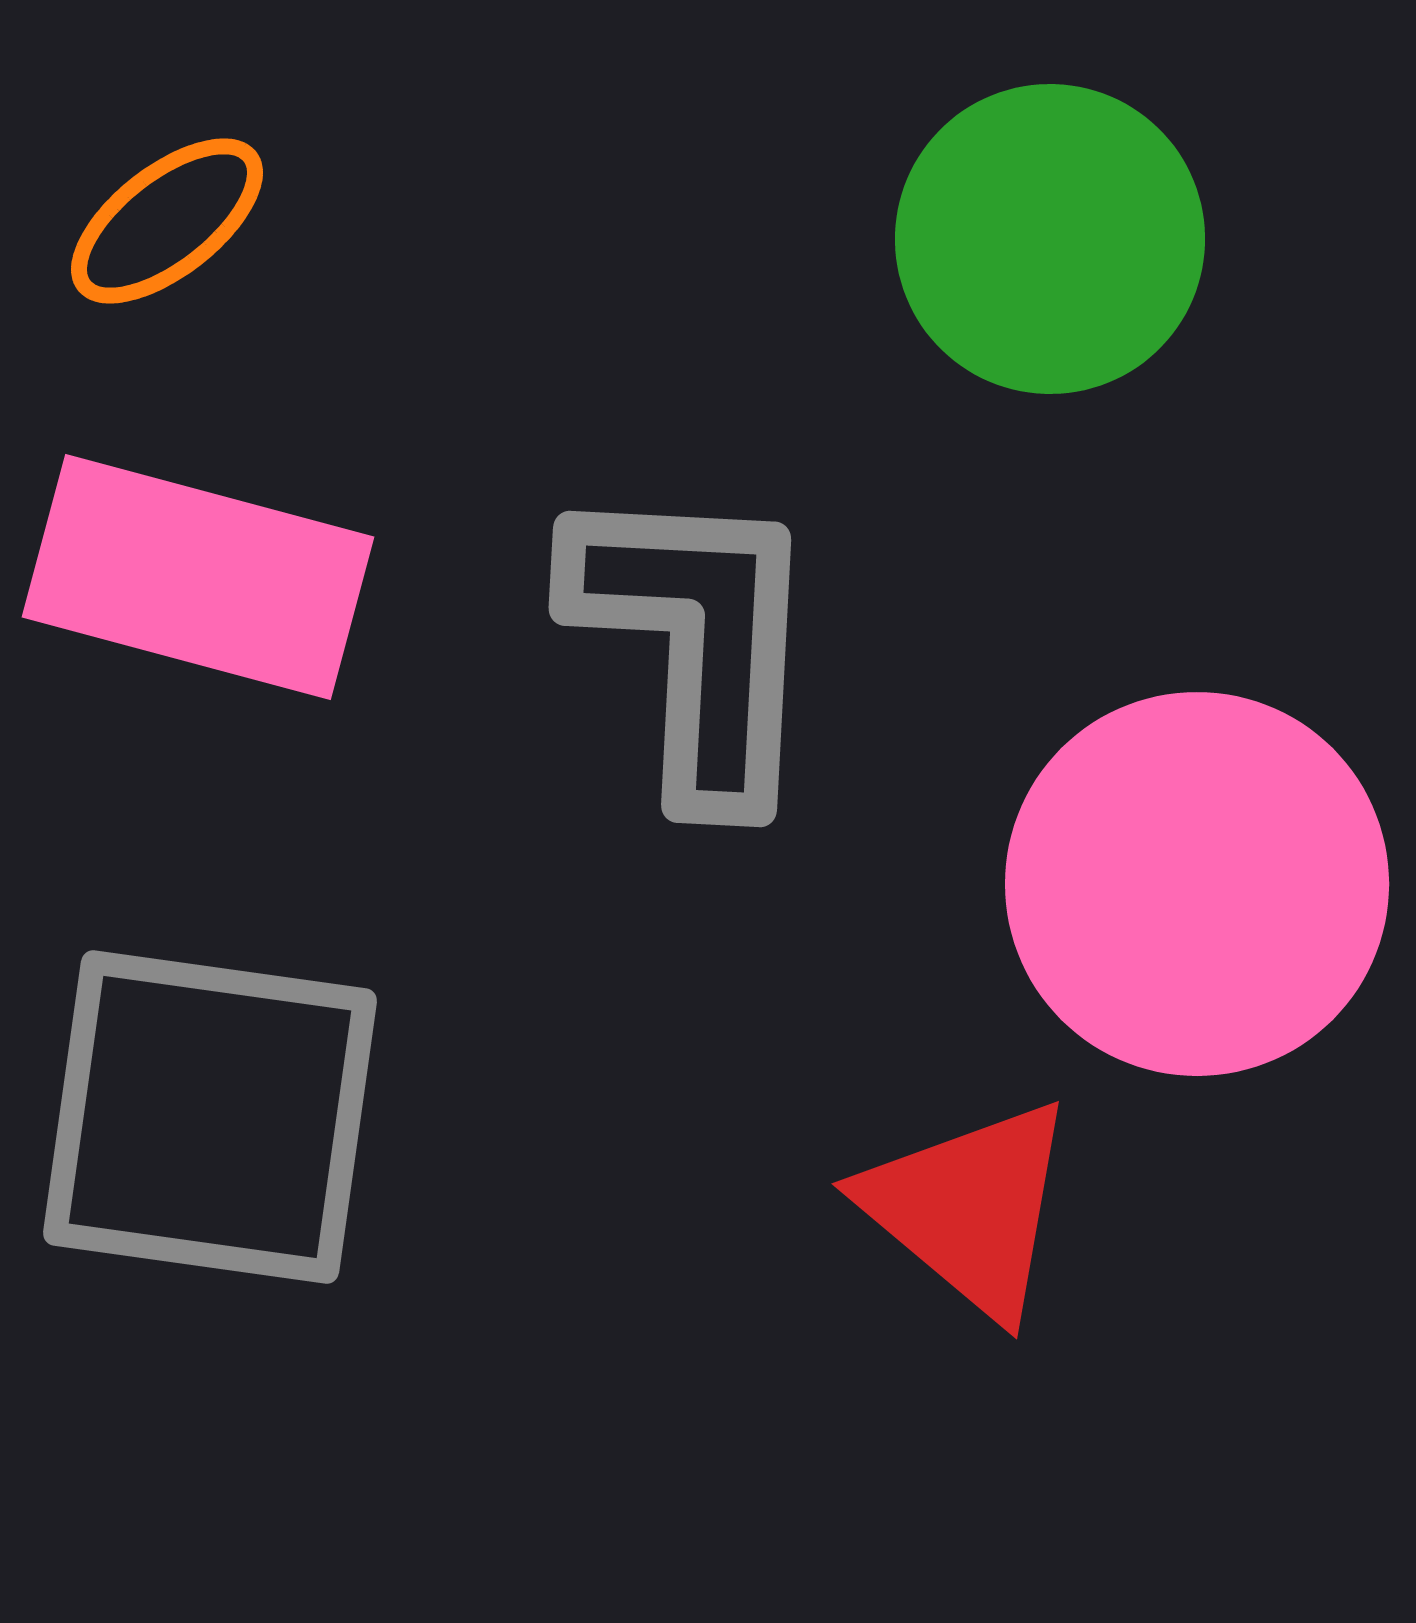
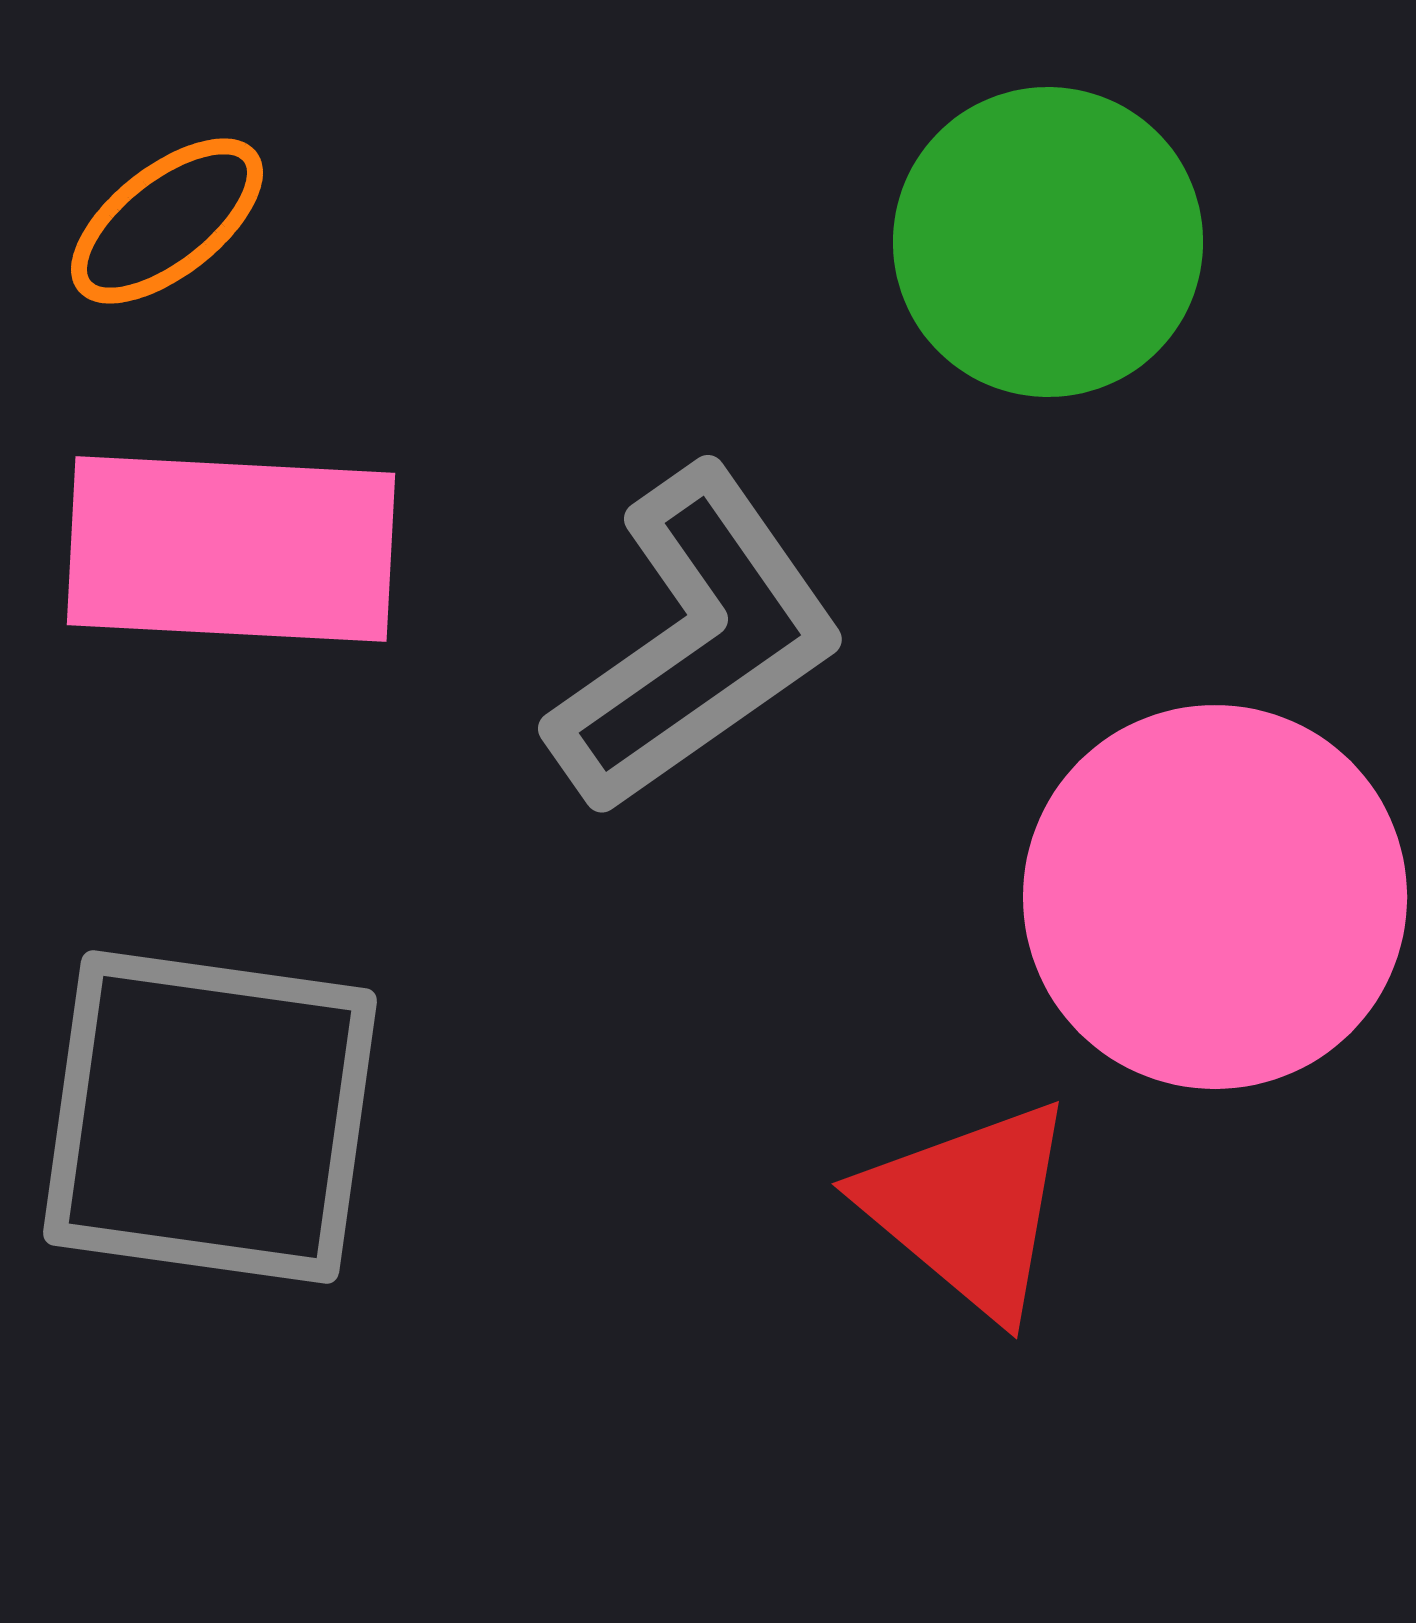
green circle: moved 2 px left, 3 px down
pink rectangle: moved 33 px right, 28 px up; rotated 12 degrees counterclockwise
gray L-shape: rotated 52 degrees clockwise
pink circle: moved 18 px right, 13 px down
